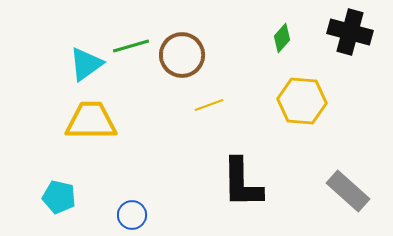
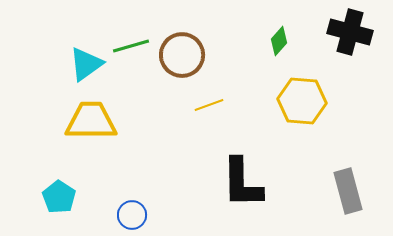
green diamond: moved 3 px left, 3 px down
gray rectangle: rotated 33 degrees clockwise
cyan pentagon: rotated 20 degrees clockwise
